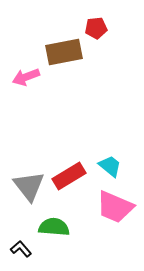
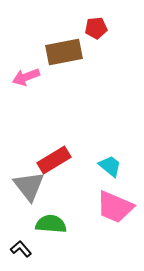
red rectangle: moved 15 px left, 16 px up
green semicircle: moved 3 px left, 3 px up
